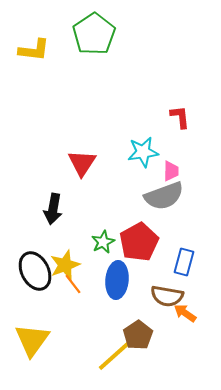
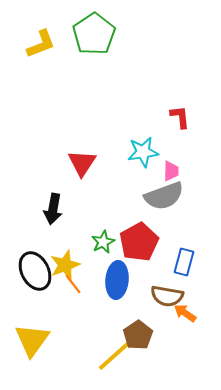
yellow L-shape: moved 7 px right, 6 px up; rotated 28 degrees counterclockwise
